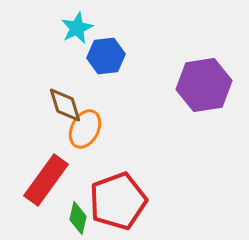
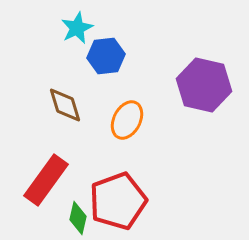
purple hexagon: rotated 22 degrees clockwise
orange ellipse: moved 42 px right, 9 px up
